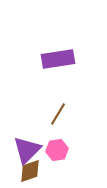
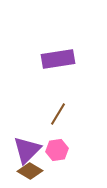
brown diamond: rotated 50 degrees clockwise
